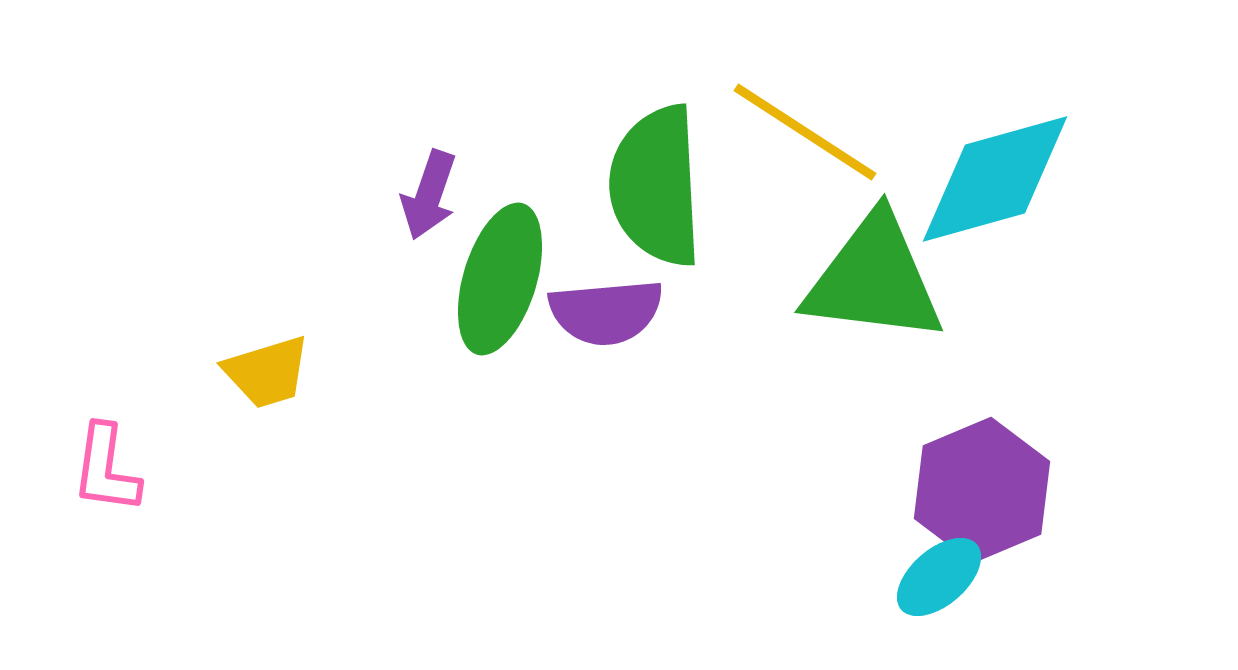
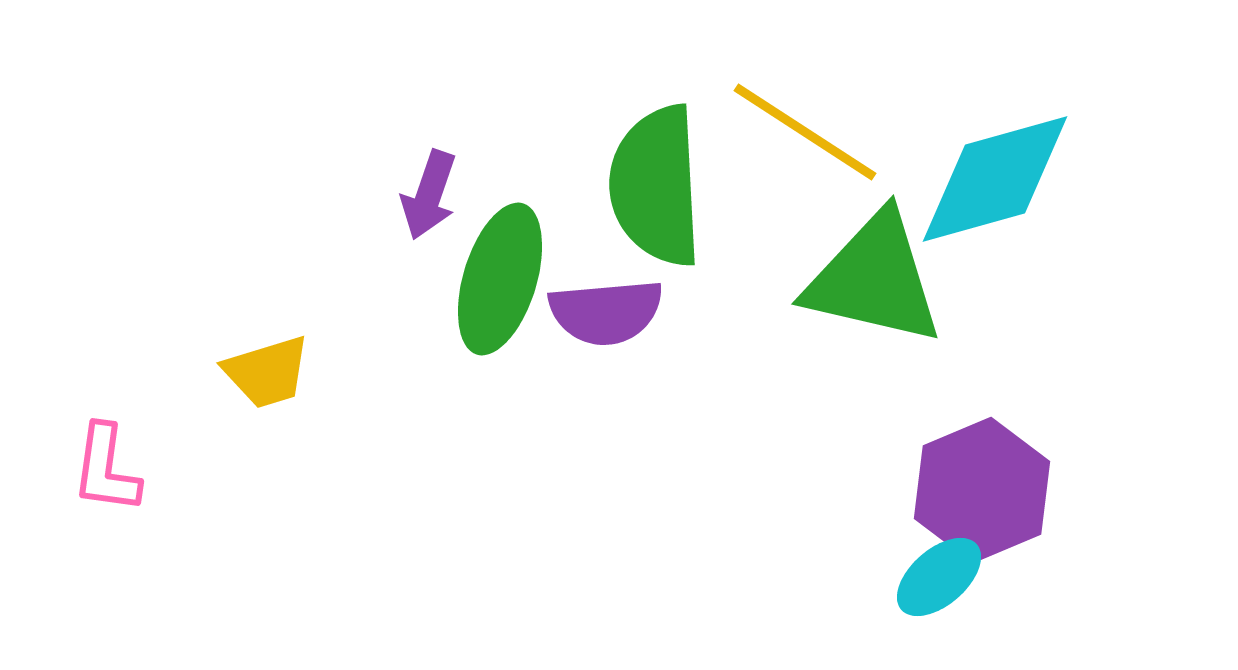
green triangle: rotated 6 degrees clockwise
